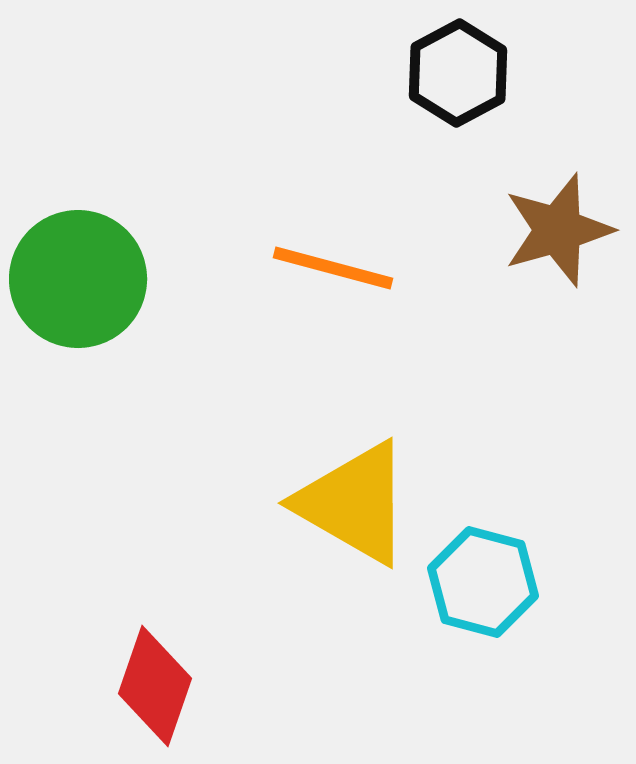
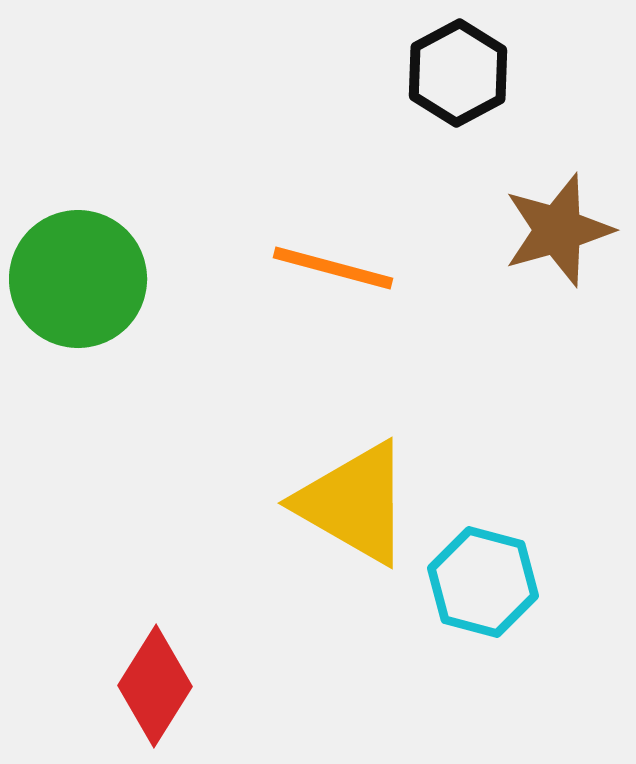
red diamond: rotated 13 degrees clockwise
